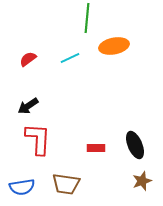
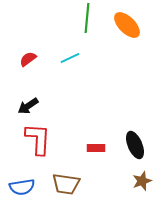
orange ellipse: moved 13 px right, 21 px up; rotated 56 degrees clockwise
